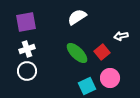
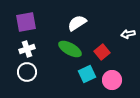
white semicircle: moved 6 px down
white arrow: moved 7 px right, 2 px up
green ellipse: moved 7 px left, 4 px up; rotated 15 degrees counterclockwise
white circle: moved 1 px down
pink circle: moved 2 px right, 2 px down
cyan square: moved 12 px up
